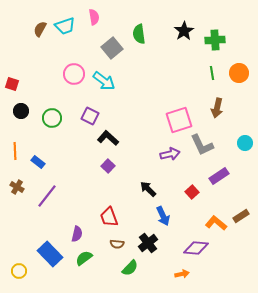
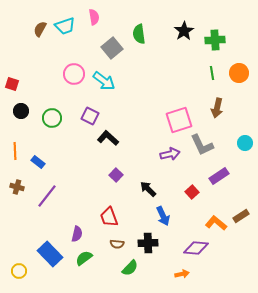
purple square at (108, 166): moved 8 px right, 9 px down
brown cross at (17, 187): rotated 16 degrees counterclockwise
black cross at (148, 243): rotated 36 degrees clockwise
